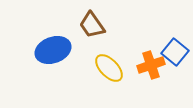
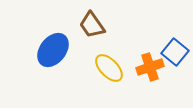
blue ellipse: rotated 32 degrees counterclockwise
orange cross: moved 1 px left, 2 px down
